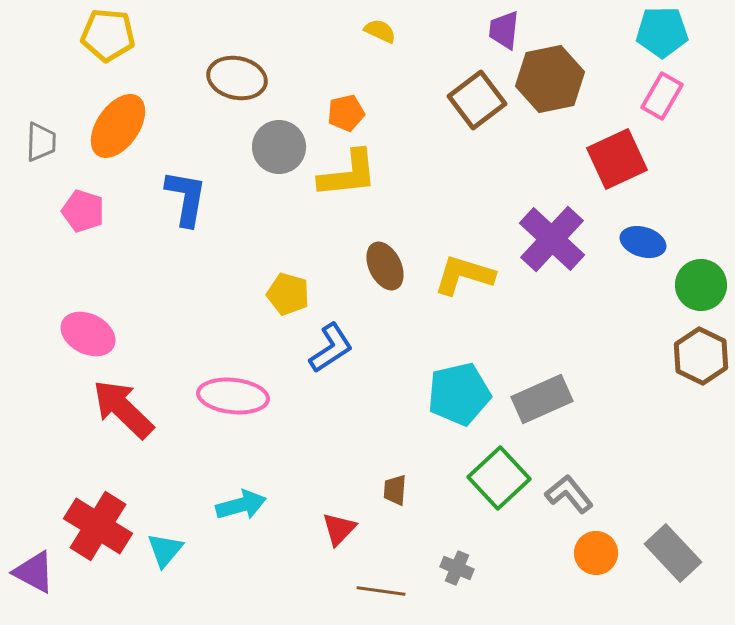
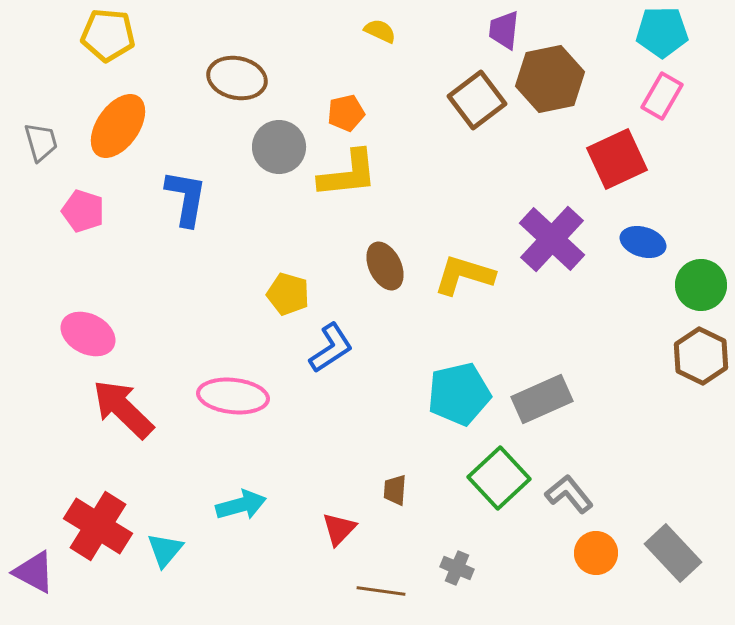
gray trapezoid at (41, 142): rotated 18 degrees counterclockwise
